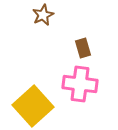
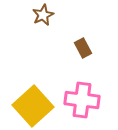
brown rectangle: rotated 12 degrees counterclockwise
pink cross: moved 2 px right, 16 px down
